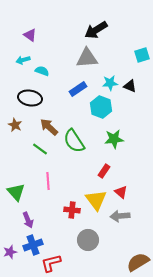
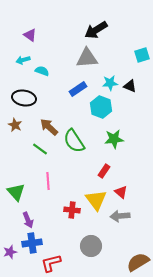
black ellipse: moved 6 px left
gray circle: moved 3 px right, 6 px down
blue cross: moved 1 px left, 2 px up; rotated 12 degrees clockwise
